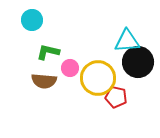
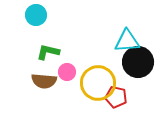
cyan circle: moved 4 px right, 5 px up
pink circle: moved 3 px left, 4 px down
yellow circle: moved 5 px down
